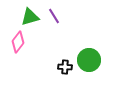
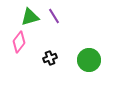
pink diamond: moved 1 px right
black cross: moved 15 px left, 9 px up; rotated 24 degrees counterclockwise
